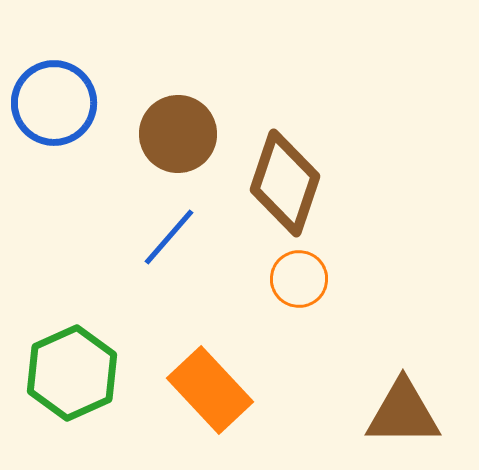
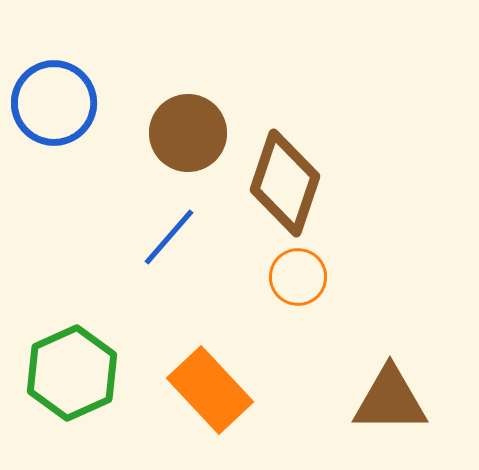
brown circle: moved 10 px right, 1 px up
orange circle: moved 1 px left, 2 px up
brown triangle: moved 13 px left, 13 px up
